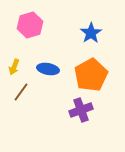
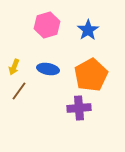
pink hexagon: moved 17 px right
blue star: moved 3 px left, 3 px up
brown line: moved 2 px left, 1 px up
purple cross: moved 2 px left, 2 px up; rotated 15 degrees clockwise
